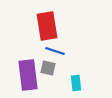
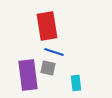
blue line: moved 1 px left, 1 px down
